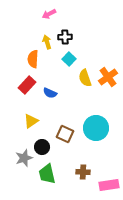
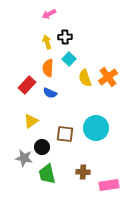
orange semicircle: moved 15 px right, 9 px down
brown square: rotated 18 degrees counterclockwise
gray star: rotated 30 degrees clockwise
